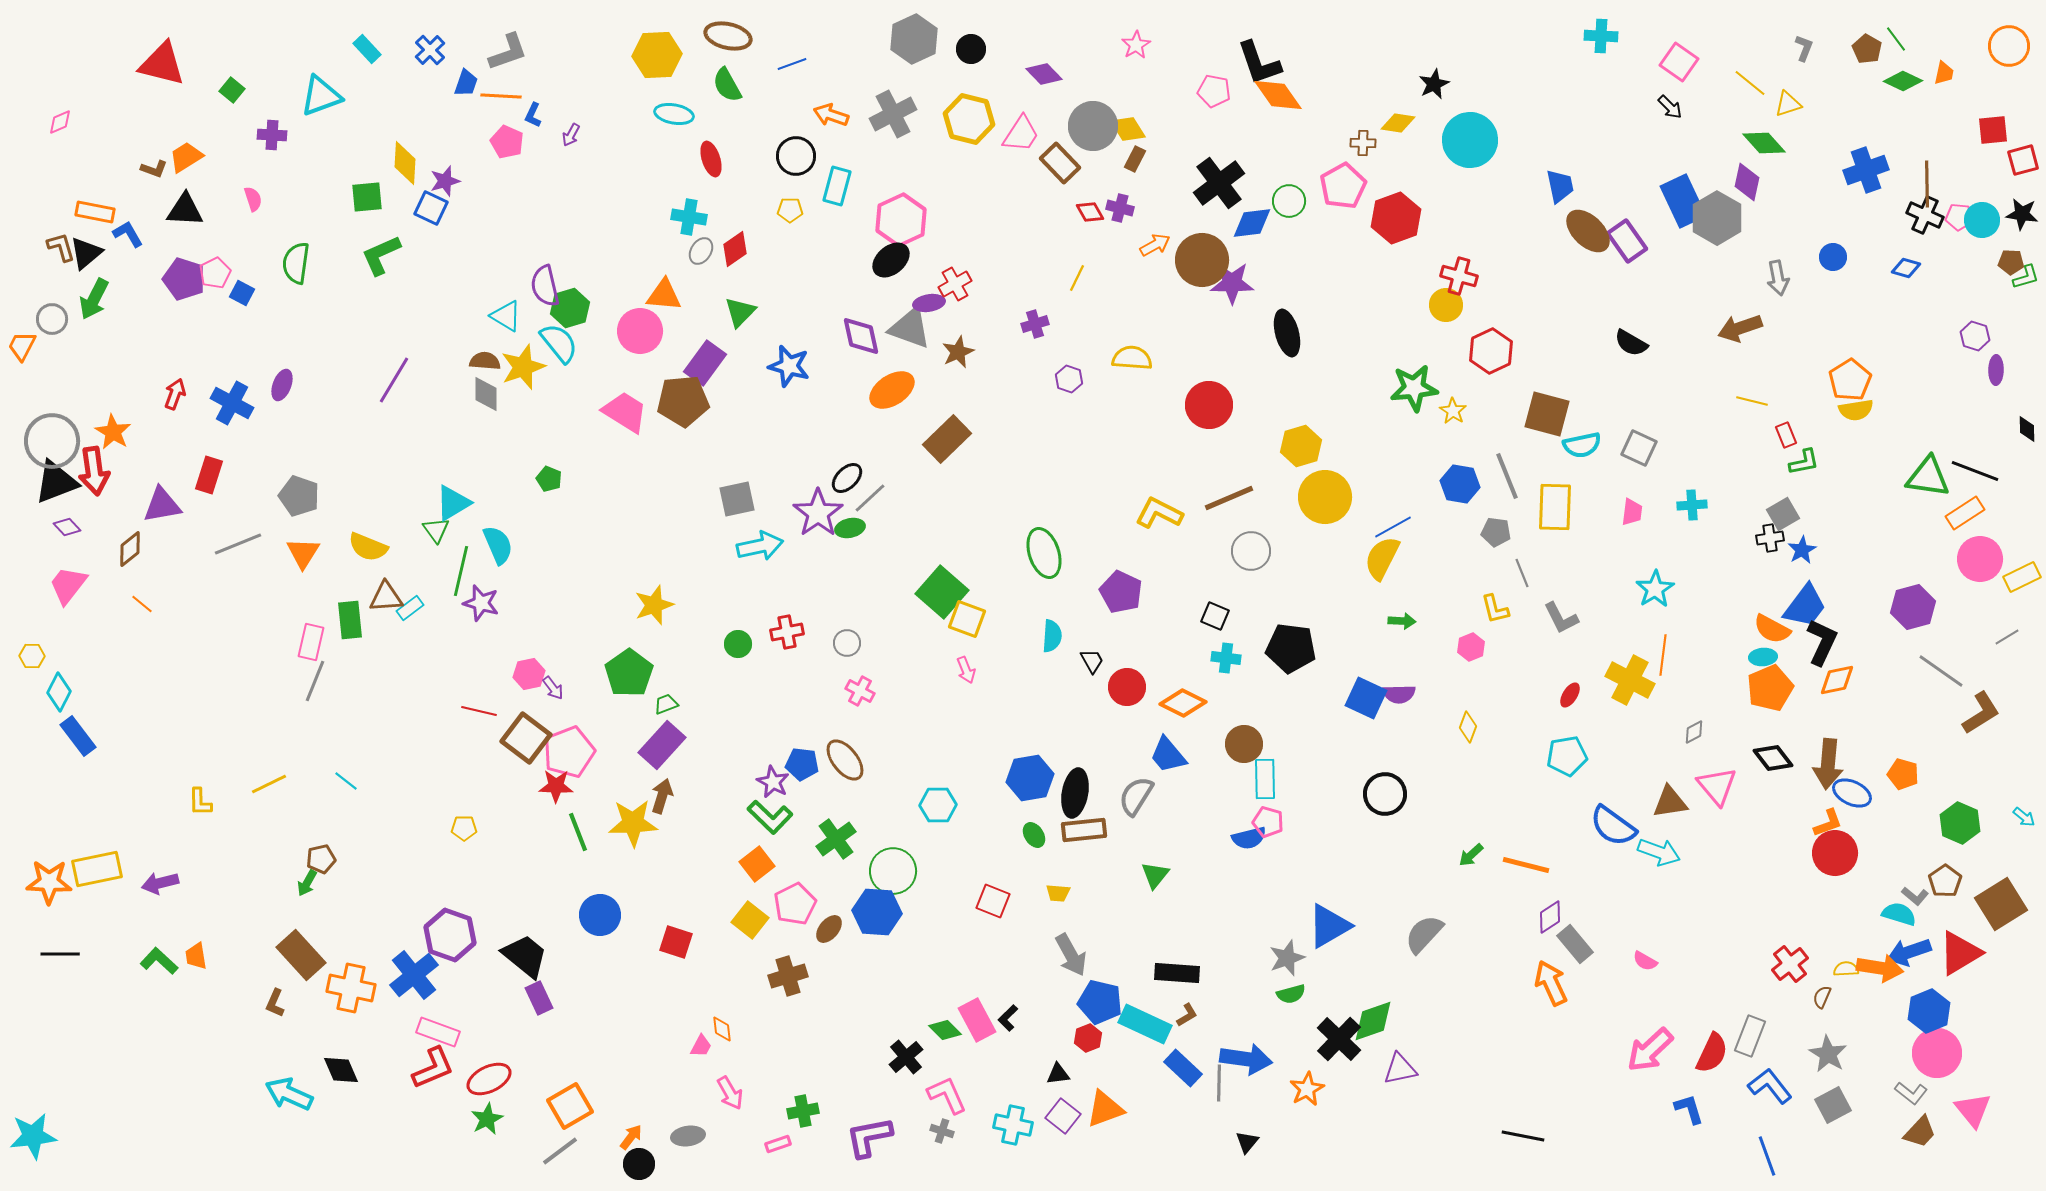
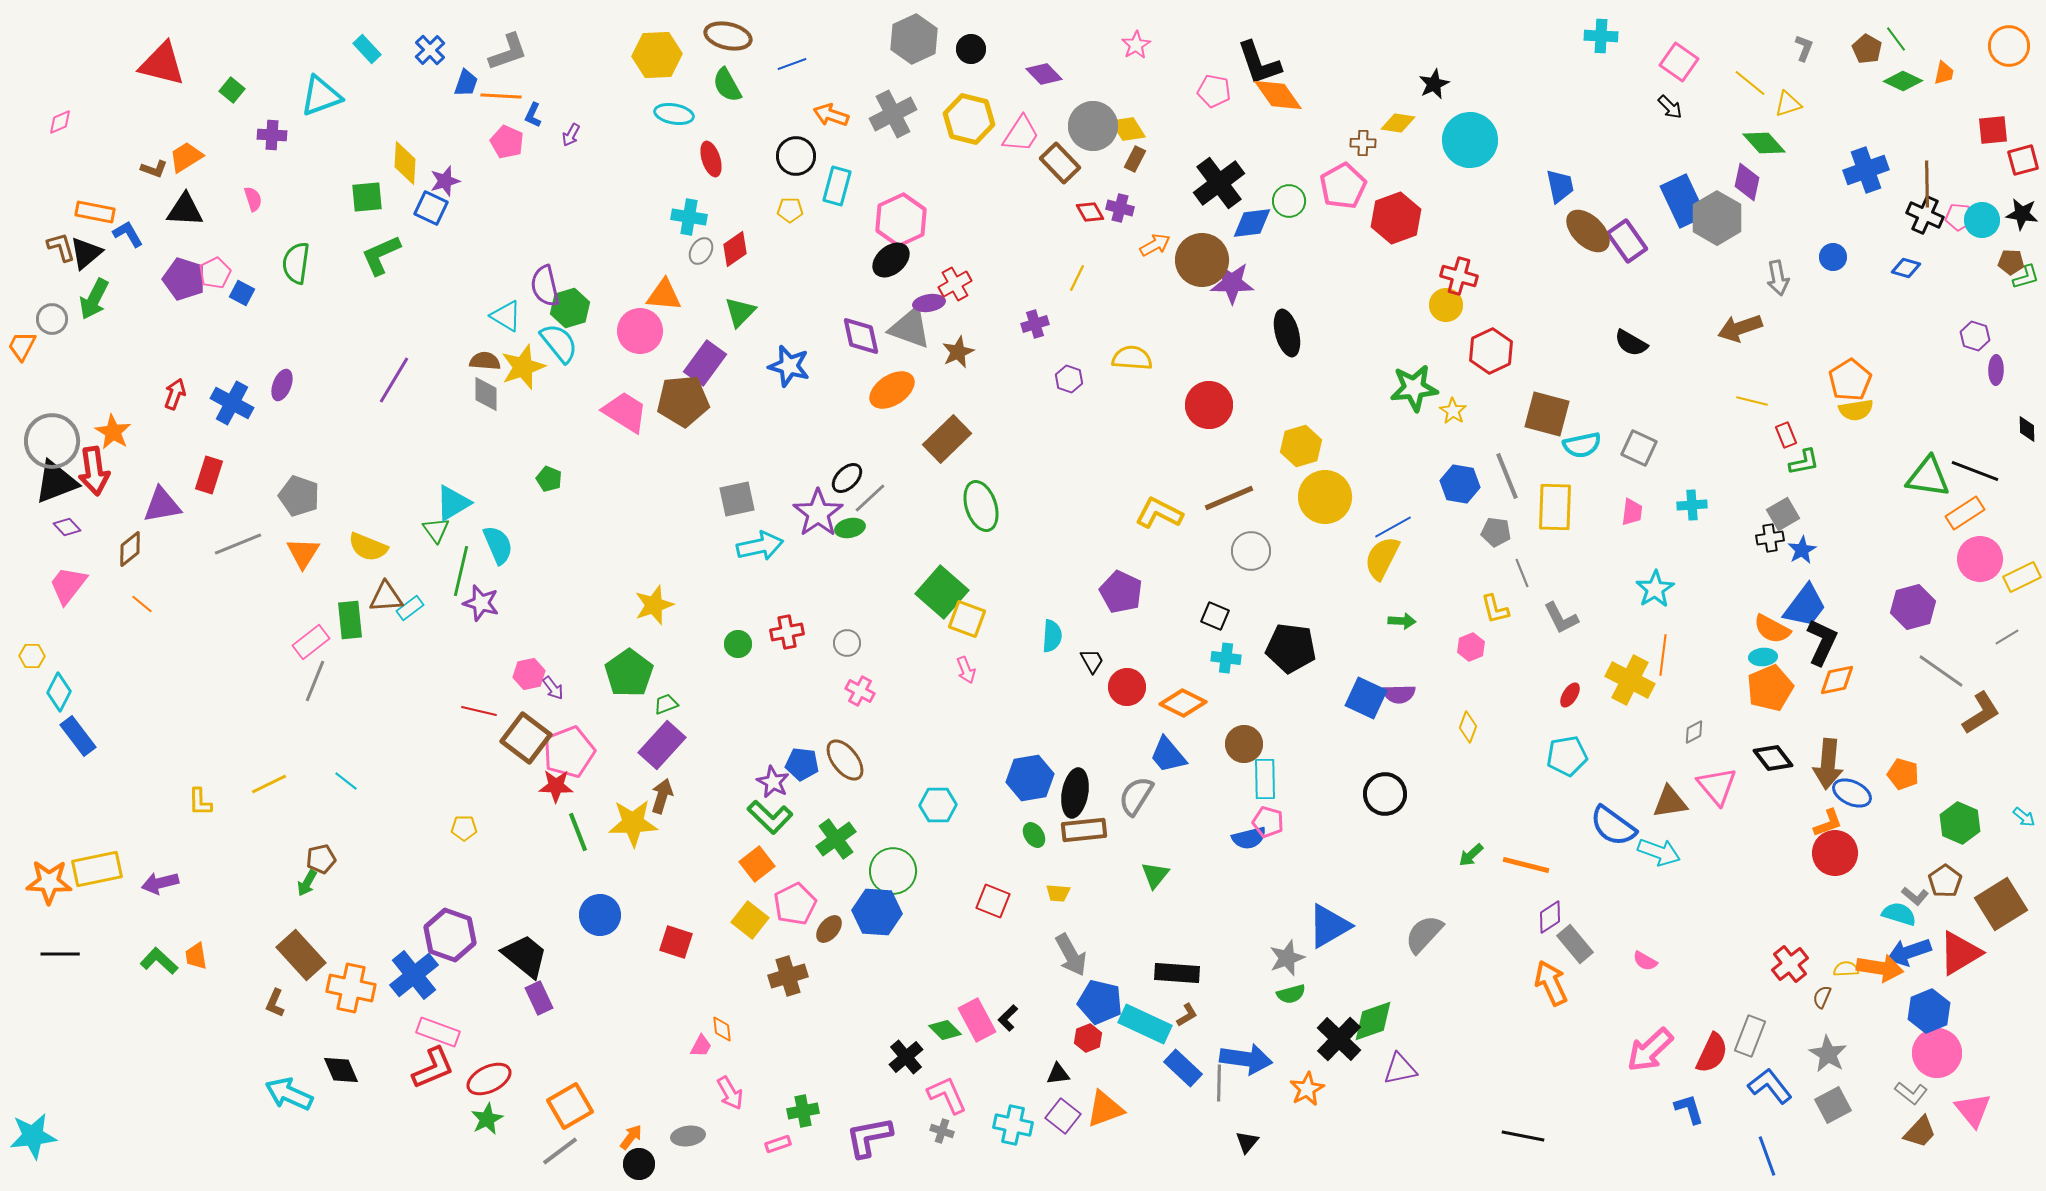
green ellipse at (1044, 553): moved 63 px left, 47 px up
pink rectangle at (311, 642): rotated 39 degrees clockwise
